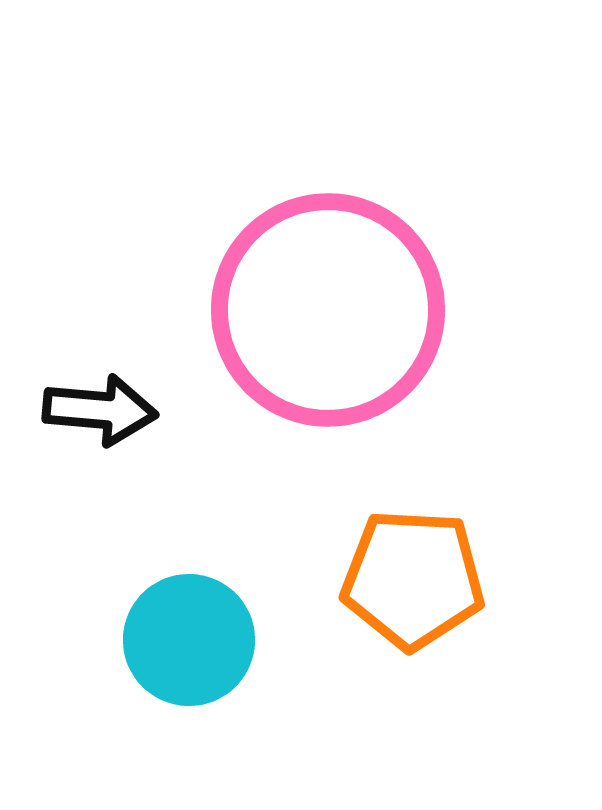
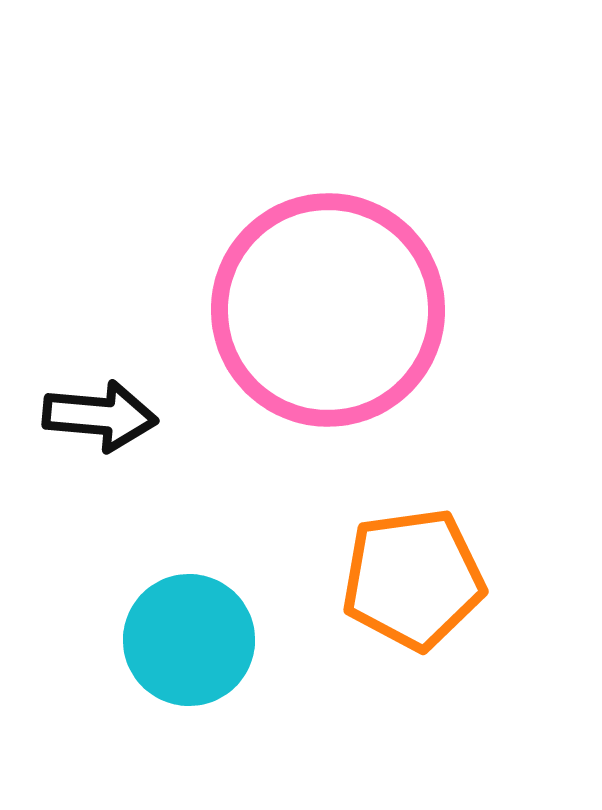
black arrow: moved 6 px down
orange pentagon: rotated 11 degrees counterclockwise
